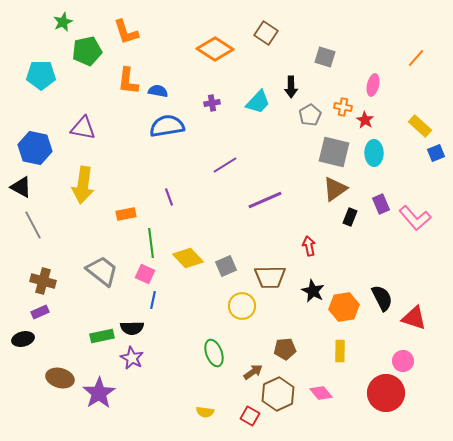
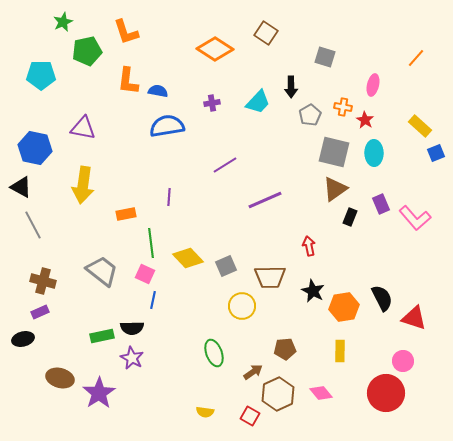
purple line at (169, 197): rotated 24 degrees clockwise
